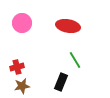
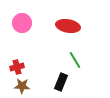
brown star: rotated 14 degrees clockwise
